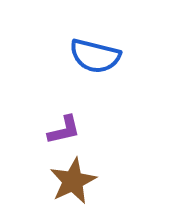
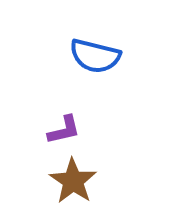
brown star: rotated 12 degrees counterclockwise
